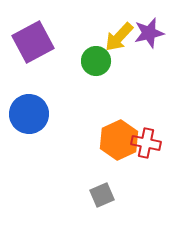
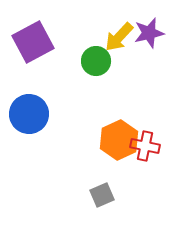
red cross: moved 1 px left, 3 px down
